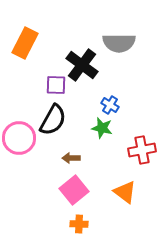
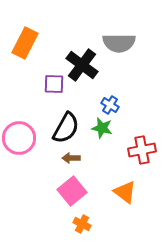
purple square: moved 2 px left, 1 px up
black semicircle: moved 13 px right, 8 px down
pink square: moved 2 px left, 1 px down
orange cross: moved 3 px right; rotated 24 degrees clockwise
